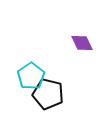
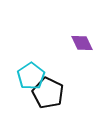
black pentagon: moved 1 px up; rotated 12 degrees clockwise
